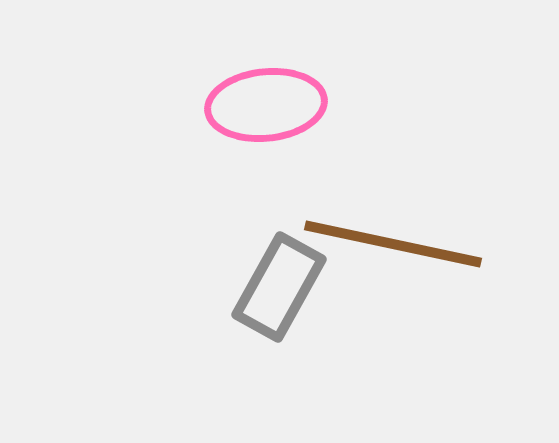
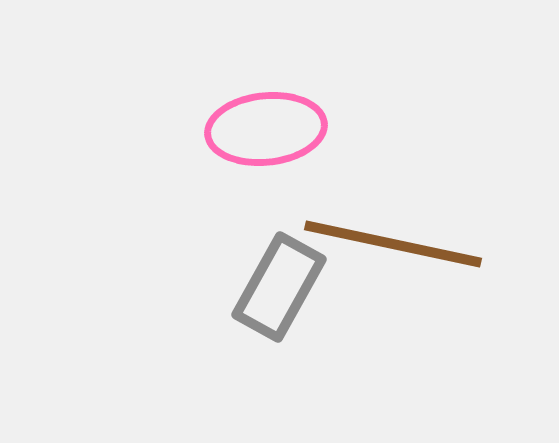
pink ellipse: moved 24 px down
